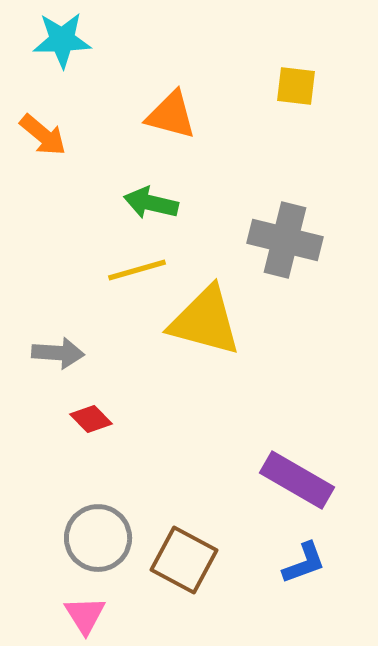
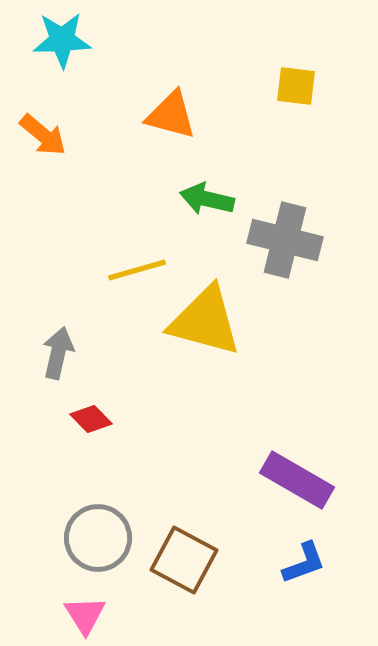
green arrow: moved 56 px right, 4 px up
gray arrow: rotated 81 degrees counterclockwise
